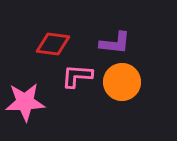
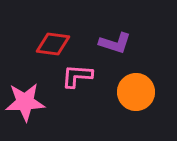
purple L-shape: rotated 12 degrees clockwise
orange circle: moved 14 px right, 10 px down
